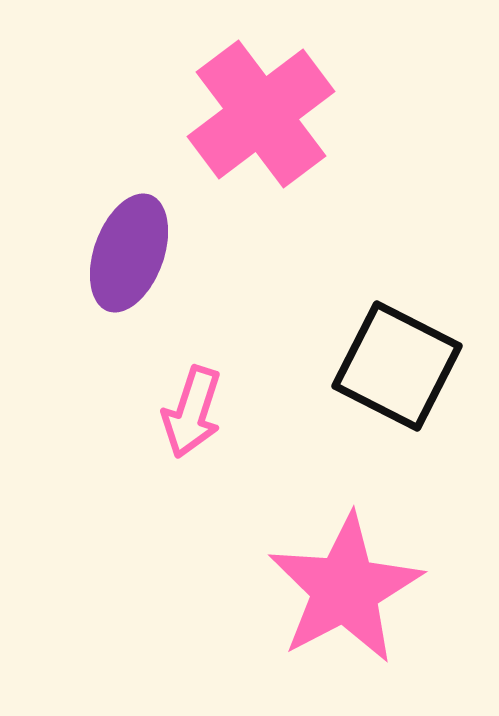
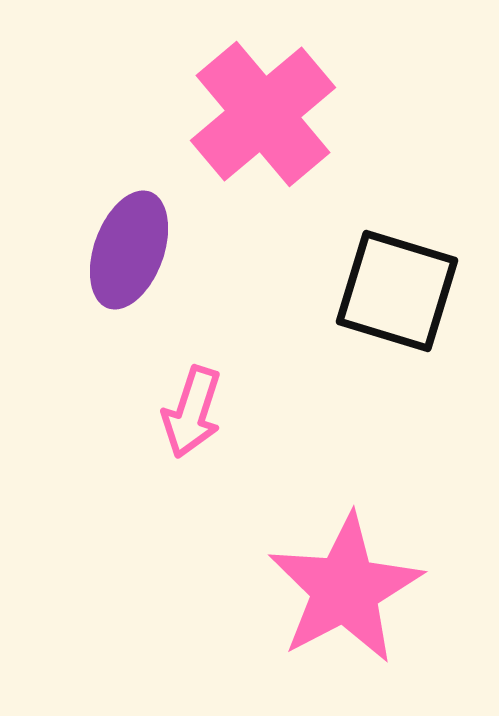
pink cross: moved 2 px right; rotated 3 degrees counterclockwise
purple ellipse: moved 3 px up
black square: moved 75 px up; rotated 10 degrees counterclockwise
